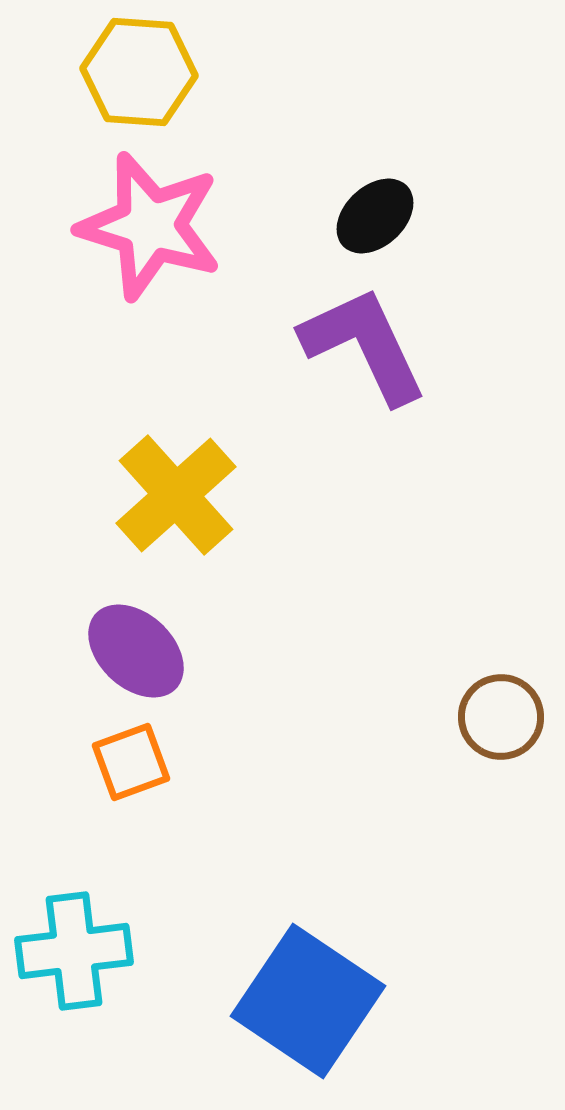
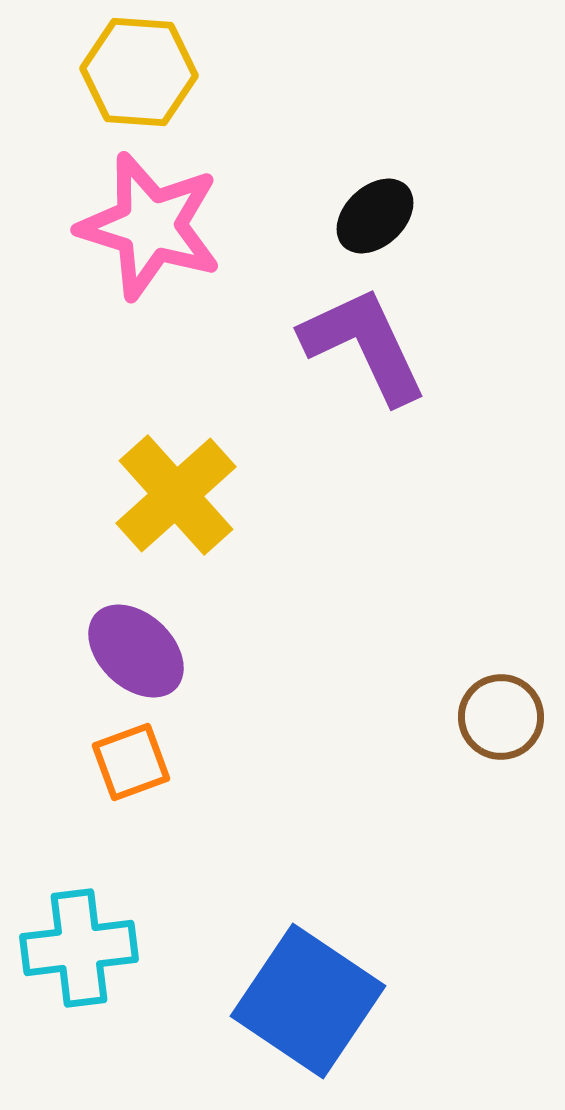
cyan cross: moved 5 px right, 3 px up
